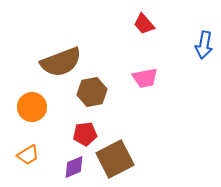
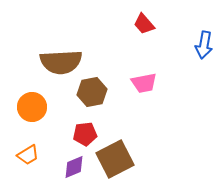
brown semicircle: rotated 18 degrees clockwise
pink trapezoid: moved 1 px left, 5 px down
